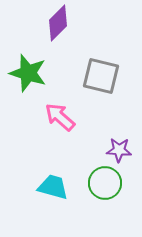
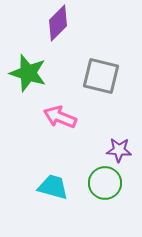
pink arrow: rotated 20 degrees counterclockwise
